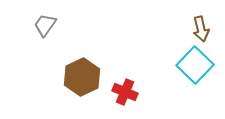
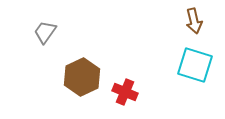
gray trapezoid: moved 7 px down
brown arrow: moved 7 px left, 8 px up
cyan square: rotated 27 degrees counterclockwise
